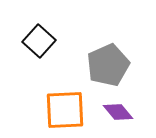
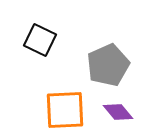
black square: moved 1 px right, 1 px up; rotated 16 degrees counterclockwise
